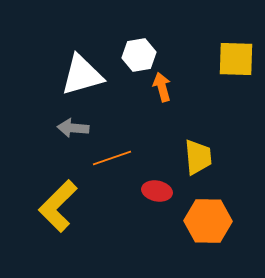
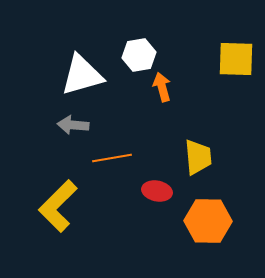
gray arrow: moved 3 px up
orange line: rotated 9 degrees clockwise
